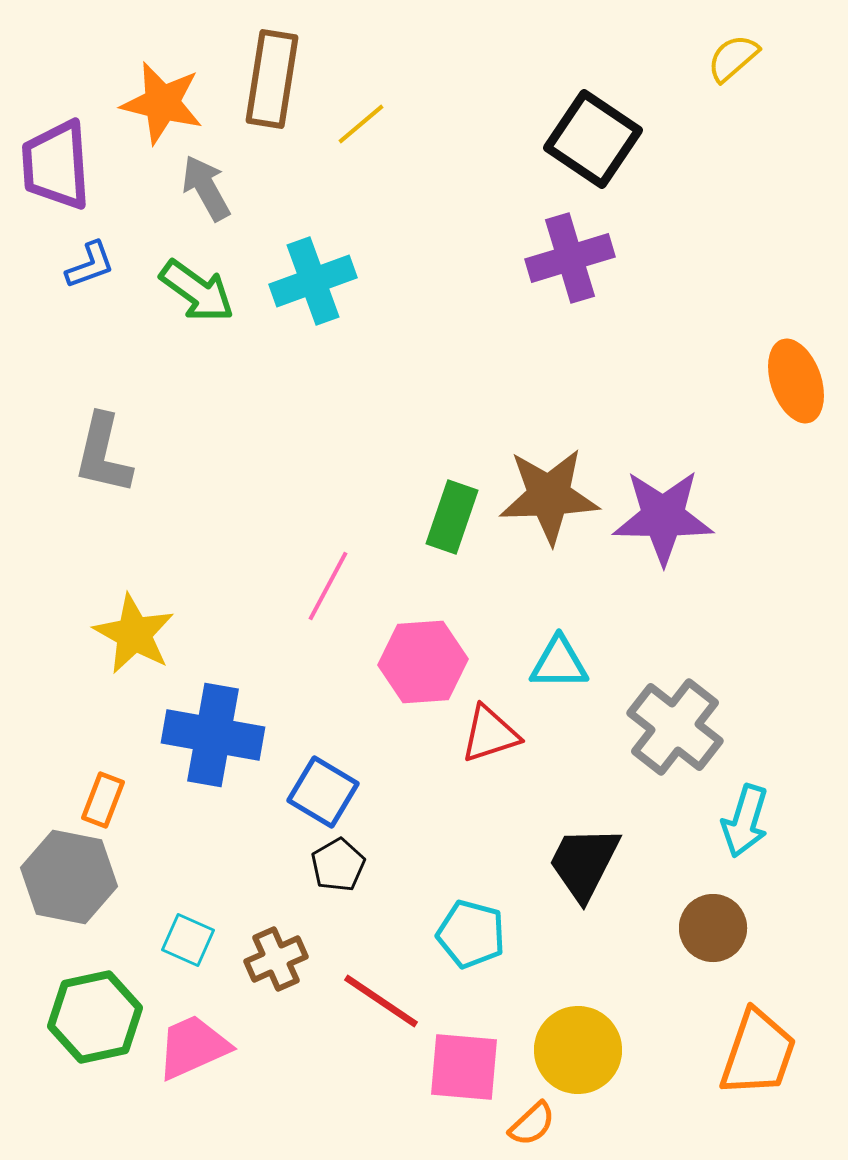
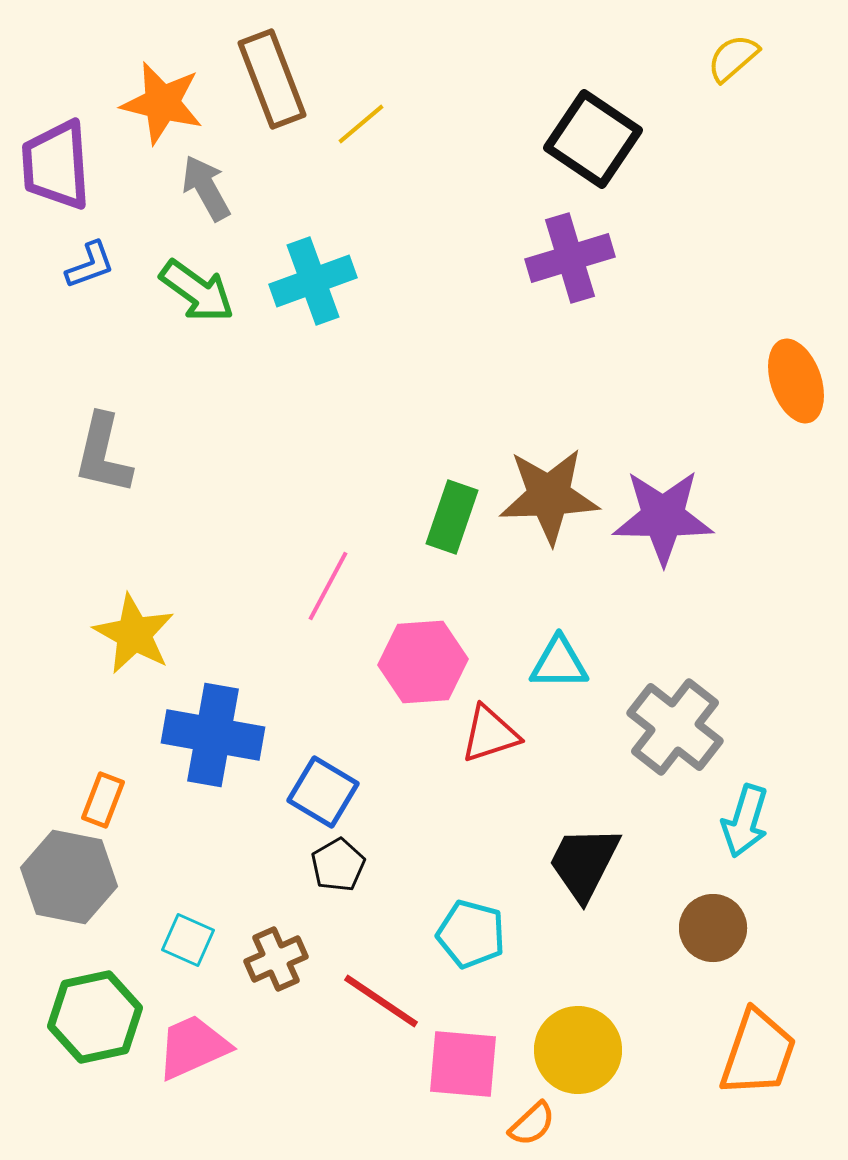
brown rectangle: rotated 30 degrees counterclockwise
pink square: moved 1 px left, 3 px up
